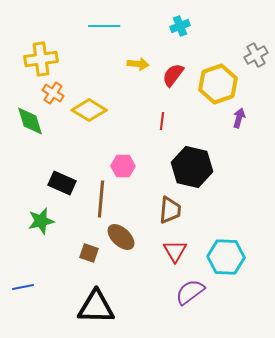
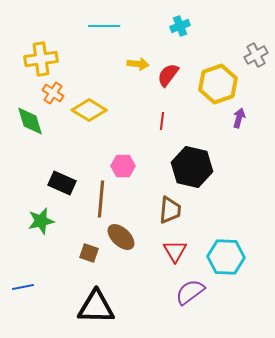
red semicircle: moved 5 px left
